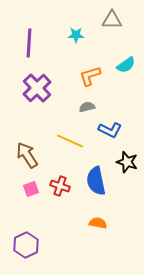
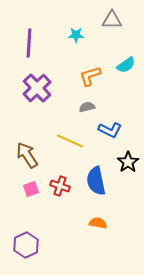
black star: moved 1 px right; rotated 20 degrees clockwise
